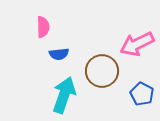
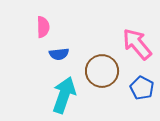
pink arrow: rotated 76 degrees clockwise
blue pentagon: moved 6 px up
